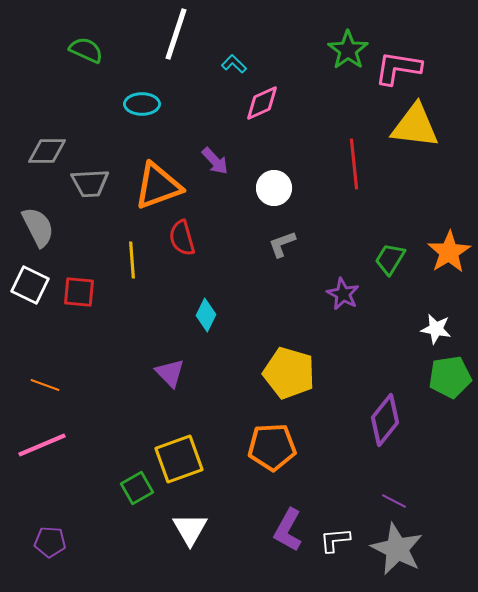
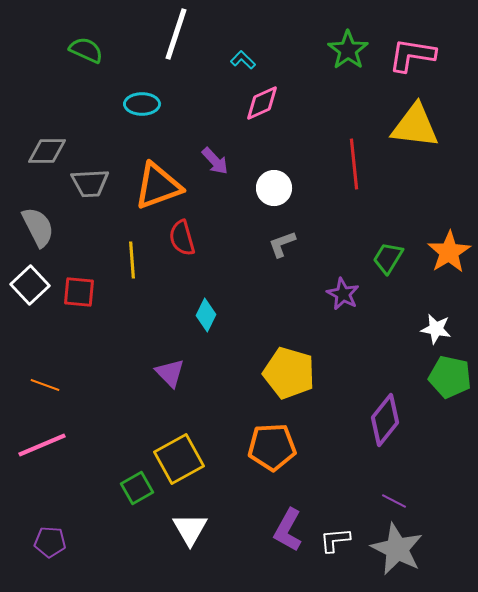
cyan L-shape: moved 9 px right, 4 px up
pink L-shape: moved 14 px right, 13 px up
green trapezoid: moved 2 px left, 1 px up
white square: rotated 21 degrees clockwise
green pentagon: rotated 21 degrees clockwise
yellow square: rotated 9 degrees counterclockwise
